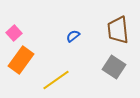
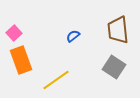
orange rectangle: rotated 56 degrees counterclockwise
